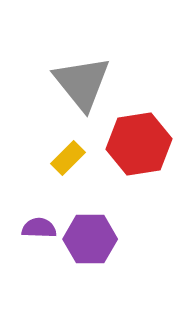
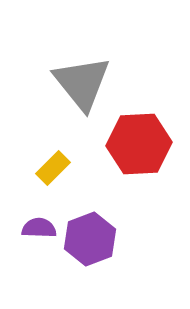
red hexagon: rotated 6 degrees clockwise
yellow rectangle: moved 15 px left, 10 px down
purple hexagon: rotated 21 degrees counterclockwise
